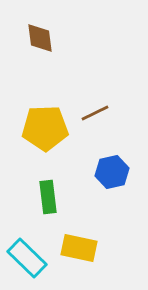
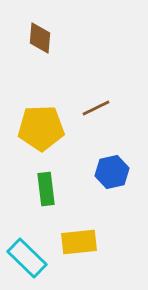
brown diamond: rotated 12 degrees clockwise
brown line: moved 1 px right, 5 px up
yellow pentagon: moved 4 px left
green rectangle: moved 2 px left, 8 px up
yellow rectangle: moved 6 px up; rotated 18 degrees counterclockwise
